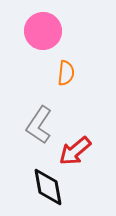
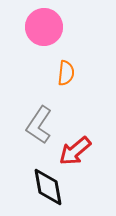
pink circle: moved 1 px right, 4 px up
